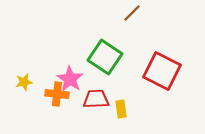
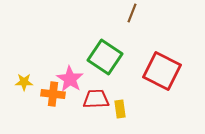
brown line: rotated 24 degrees counterclockwise
yellow star: rotated 12 degrees clockwise
orange cross: moved 4 px left
yellow rectangle: moved 1 px left
